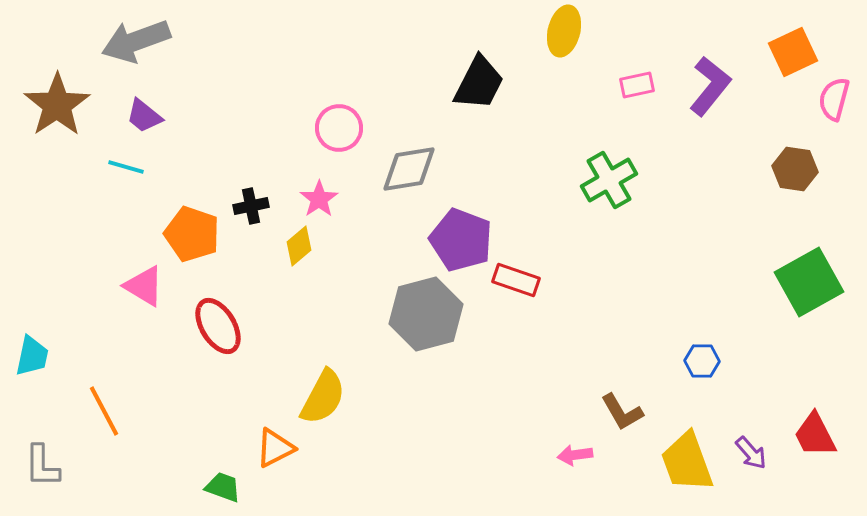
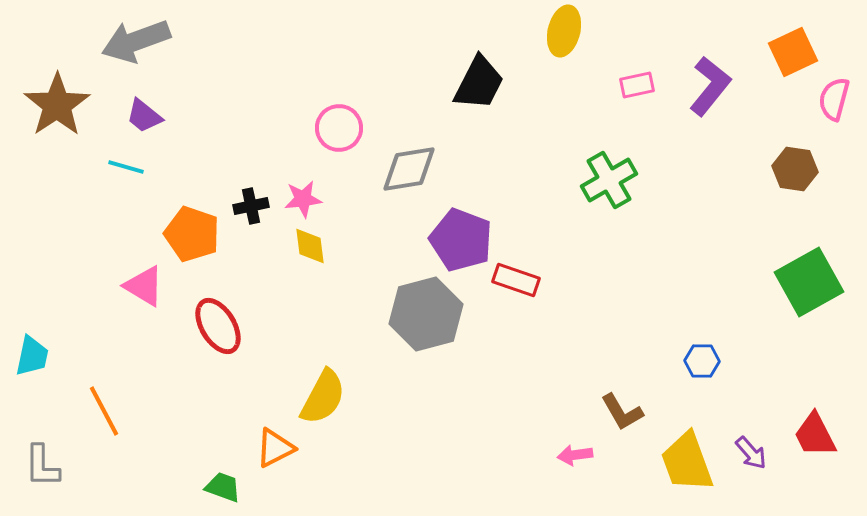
pink star: moved 16 px left; rotated 27 degrees clockwise
yellow diamond: moved 11 px right; rotated 57 degrees counterclockwise
